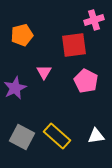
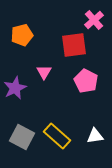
pink cross: rotated 24 degrees counterclockwise
white triangle: moved 1 px left
